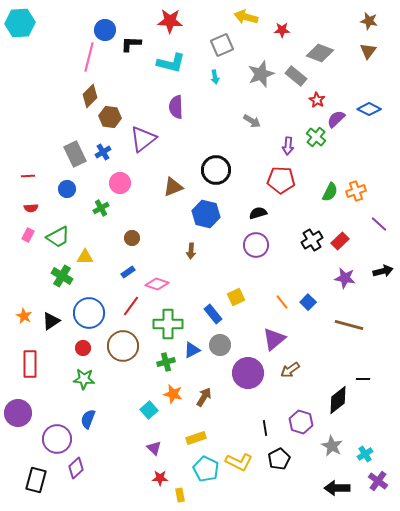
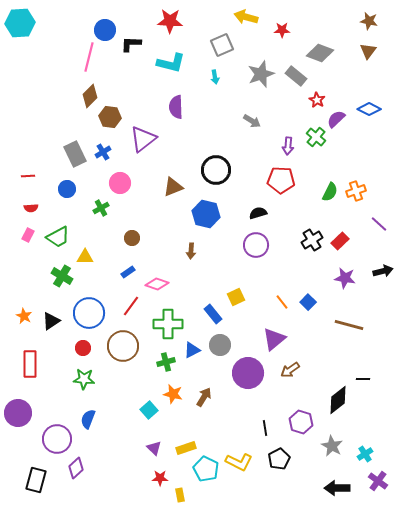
yellow rectangle at (196, 438): moved 10 px left, 10 px down
